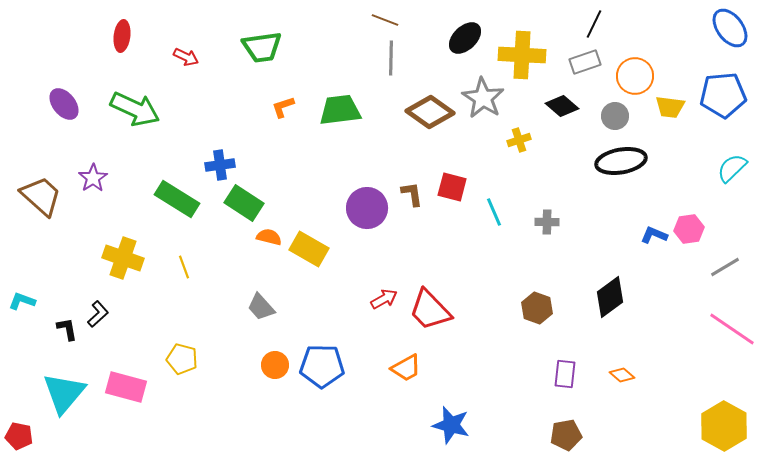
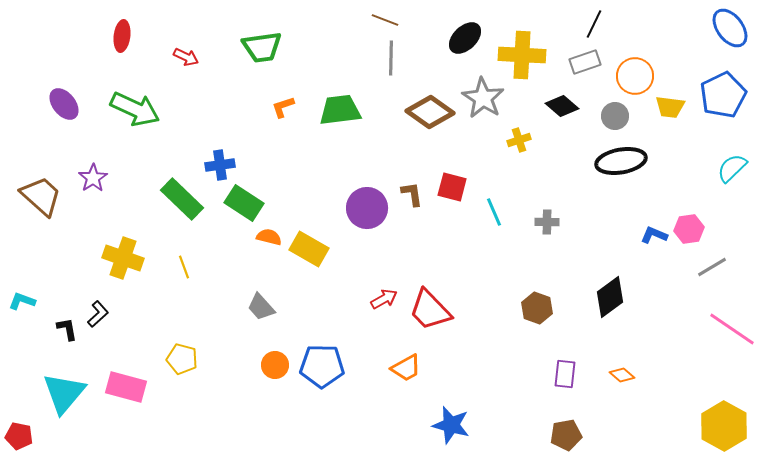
blue pentagon at (723, 95): rotated 21 degrees counterclockwise
green rectangle at (177, 199): moved 5 px right; rotated 12 degrees clockwise
gray line at (725, 267): moved 13 px left
